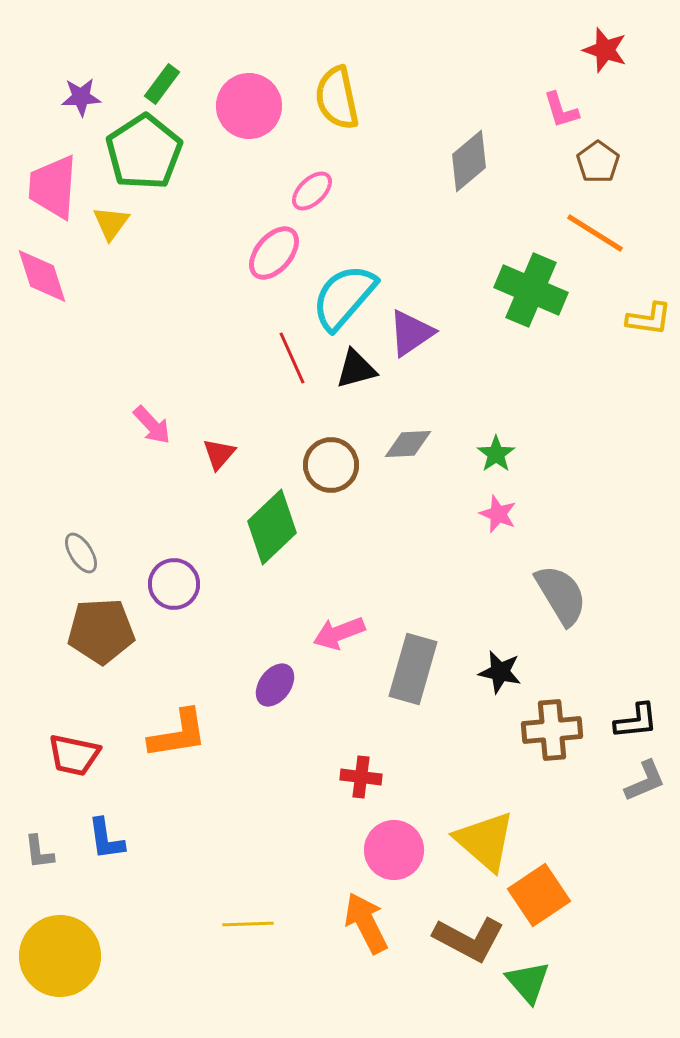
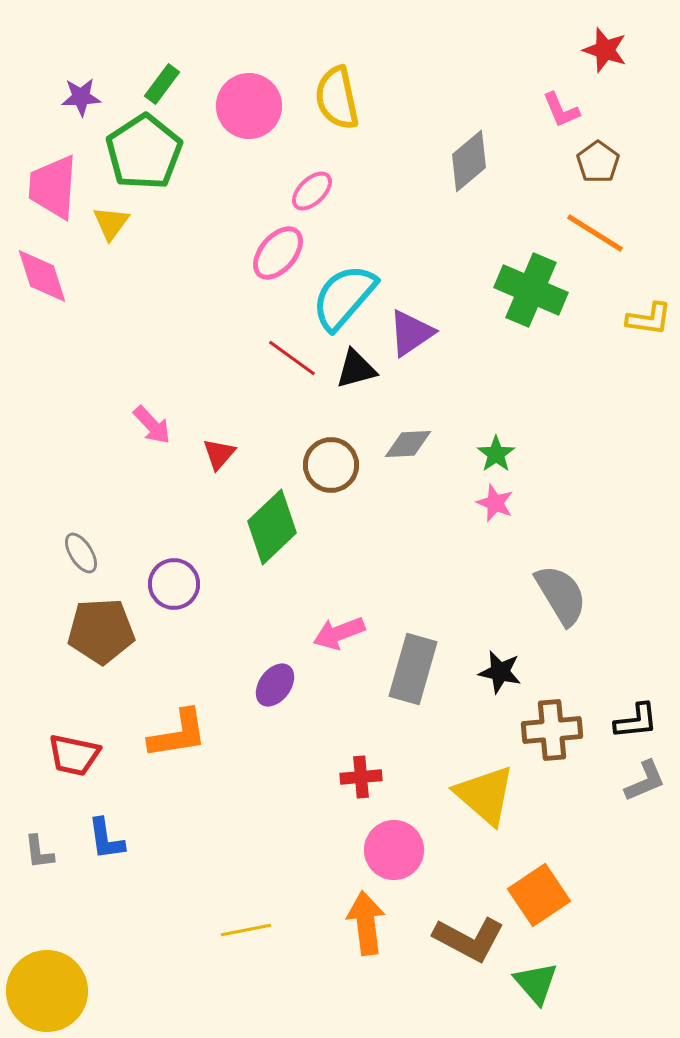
pink L-shape at (561, 110): rotated 6 degrees counterclockwise
pink ellipse at (274, 253): moved 4 px right
red line at (292, 358): rotated 30 degrees counterclockwise
pink star at (498, 514): moved 3 px left, 11 px up
red cross at (361, 777): rotated 12 degrees counterclockwise
yellow triangle at (485, 841): moved 46 px up
orange arrow at (366, 923): rotated 20 degrees clockwise
yellow line at (248, 924): moved 2 px left, 6 px down; rotated 9 degrees counterclockwise
yellow circle at (60, 956): moved 13 px left, 35 px down
green triangle at (528, 982): moved 8 px right, 1 px down
